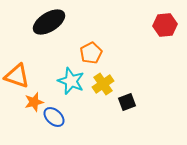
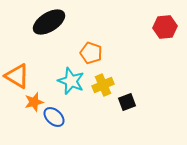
red hexagon: moved 2 px down
orange pentagon: rotated 25 degrees counterclockwise
orange triangle: rotated 12 degrees clockwise
yellow cross: moved 1 px down; rotated 10 degrees clockwise
